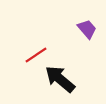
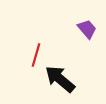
red line: rotated 40 degrees counterclockwise
